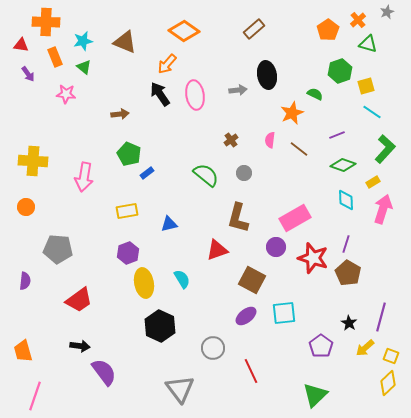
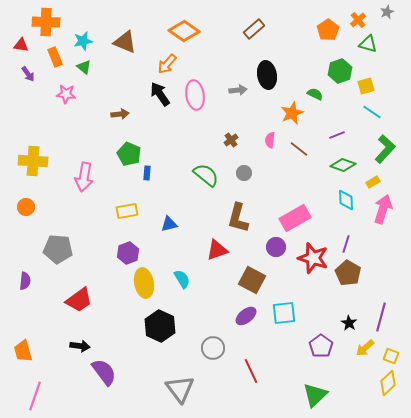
blue rectangle at (147, 173): rotated 48 degrees counterclockwise
